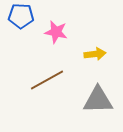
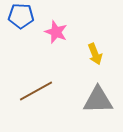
pink star: rotated 10 degrees clockwise
yellow arrow: rotated 75 degrees clockwise
brown line: moved 11 px left, 11 px down
